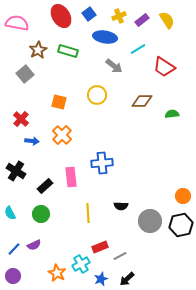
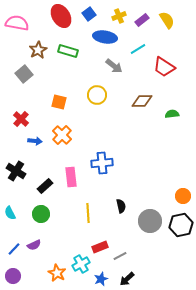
gray square: moved 1 px left
blue arrow: moved 3 px right
black semicircle: rotated 104 degrees counterclockwise
